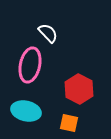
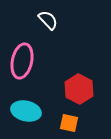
white semicircle: moved 13 px up
pink ellipse: moved 8 px left, 4 px up
